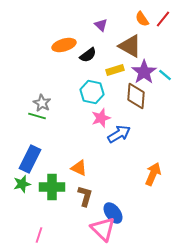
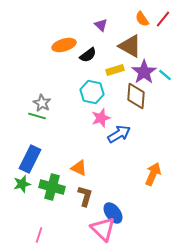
green cross: rotated 15 degrees clockwise
